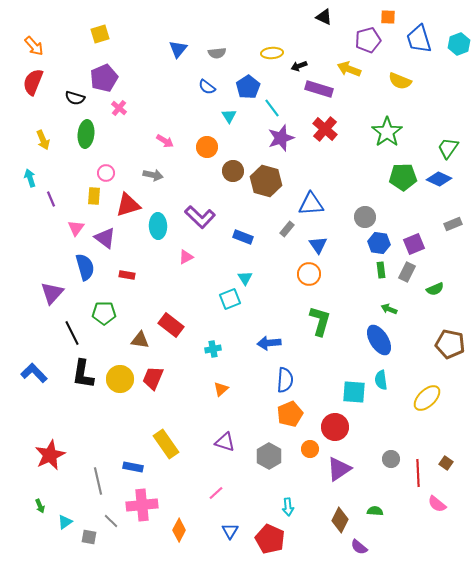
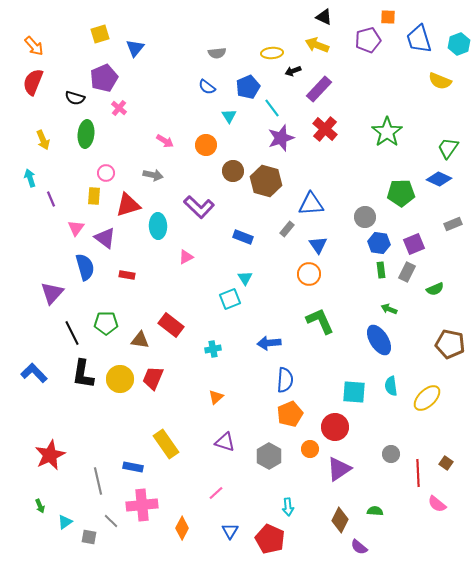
blue triangle at (178, 49): moved 43 px left, 1 px up
black arrow at (299, 66): moved 6 px left, 5 px down
yellow arrow at (349, 69): moved 32 px left, 24 px up
yellow semicircle at (400, 81): moved 40 px right
blue pentagon at (248, 87): rotated 10 degrees clockwise
purple rectangle at (319, 89): rotated 64 degrees counterclockwise
orange circle at (207, 147): moved 1 px left, 2 px up
green pentagon at (403, 177): moved 2 px left, 16 px down
purple L-shape at (200, 217): moved 1 px left, 10 px up
green pentagon at (104, 313): moved 2 px right, 10 px down
green L-shape at (320, 321): rotated 40 degrees counterclockwise
cyan semicircle at (381, 380): moved 10 px right, 6 px down
orange triangle at (221, 389): moved 5 px left, 8 px down
gray circle at (391, 459): moved 5 px up
orange diamond at (179, 530): moved 3 px right, 2 px up
